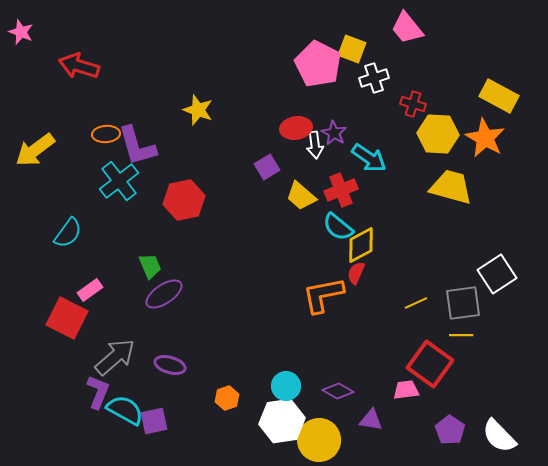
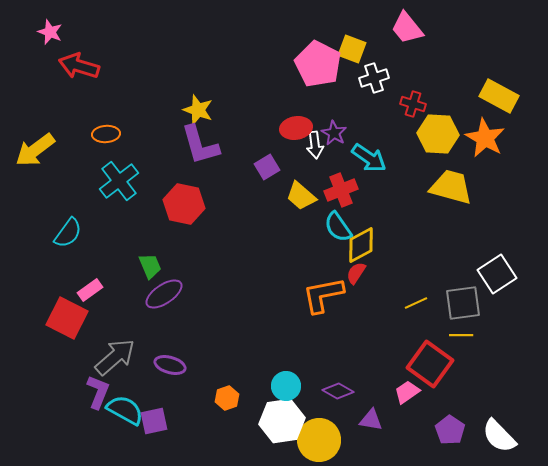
pink star at (21, 32): moved 29 px right
purple L-shape at (137, 146): moved 63 px right, 1 px up
red hexagon at (184, 200): moved 4 px down; rotated 24 degrees clockwise
cyan semicircle at (338, 227): rotated 16 degrees clockwise
red semicircle at (356, 273): rotated 10 degrees clockwise
pink trapezoid at (406, 390): moved 1 px right, 2 px down; rotated 28 degrees counterclockwise
